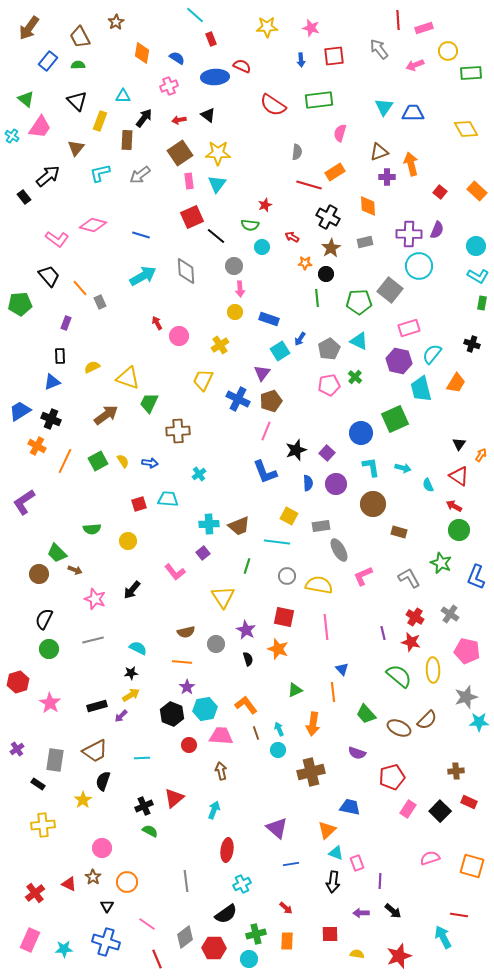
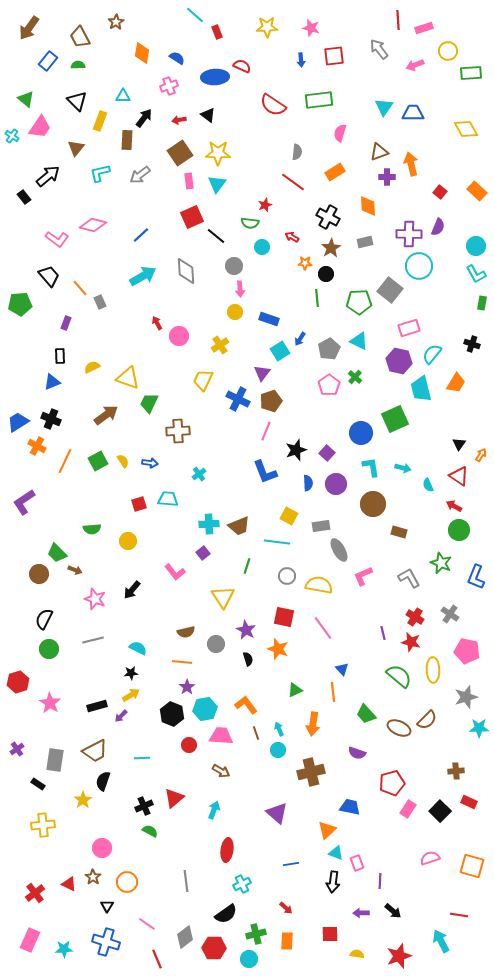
red rectangle at (211, 39): moved 6 px right, 7 px up
red line at (309, 185): moved 16 px left, 3 px up; rotated 20 degrees clockwise
green semicircle at (250, 225): moved 2 px up
purple semicircle at (437, 230): moved 1 px right, 3 px up
blue line at (141, 235): rotated 60 degrees counterclockwise
cyan L-shape at (478, 276): moved 2 px left, 2 px up; rotated 30 degrees clockwise
pink pentagon at (329, 385): rotated 25 degrees counterclockwise
blue trapezoid at (20, 411): moved 2 px left, 11 px down
pink line at (326, 627): moved 3 px left, 1 px down; rotated 30 degrees counterclockwise
cyan star at (479, 722): moved 6 px down
brown arrow at (221, 771): rotated 132 degrees clockwise
red pentagon at (392, 777): moved 6 px down
purple triangle at (277, 828): moved 15 px up
cyan arrow at (443, 937): moved 2 px left, 4 px down
